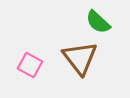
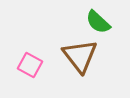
brown triangle: moved 2 px up
